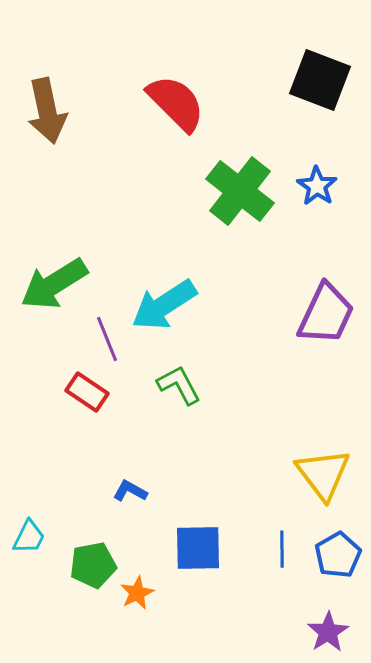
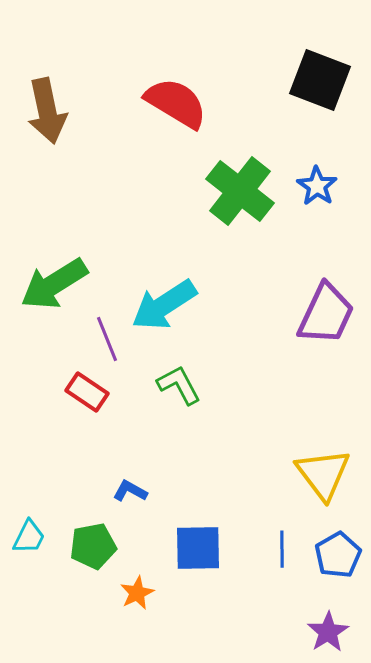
red semicircle: rotated 14 degrees counterclockwise
green pentagon: moved 19 px up
